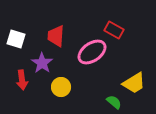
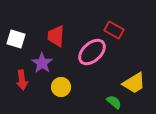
pink ellipse: rotated 8 degrees counterclockwise
